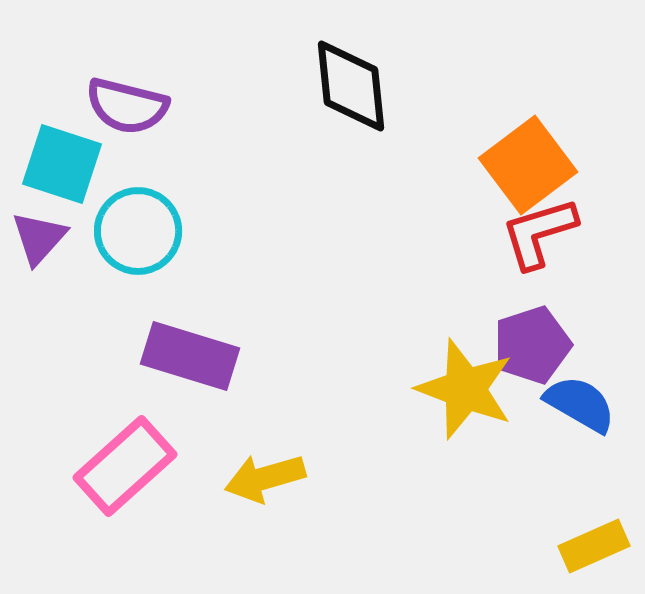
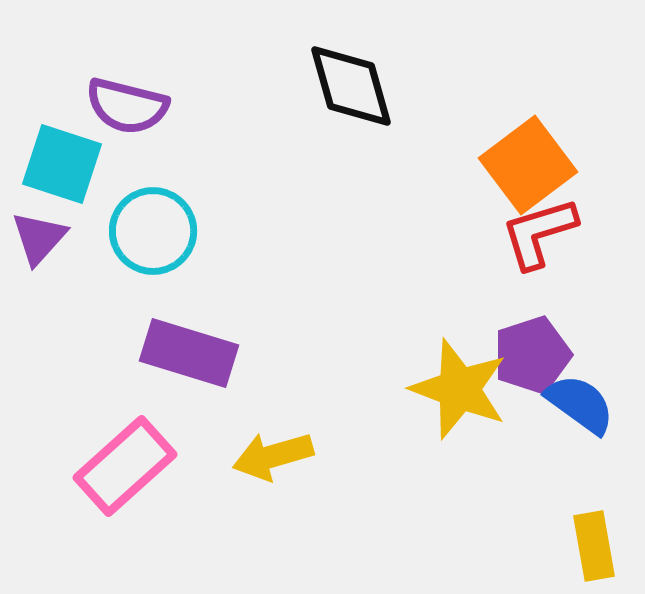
black diamond: rotated 10 degrees counterclockwise
cyan circle: moved 15 px right
purple pentagon: moved 10 px down
purple rectangle: moved 1 px left, 3 px up
yellow star: moved 6 px left
blue semicircle: rotated 6 degrees clockwise
yellow arrow: moved 8 px right, 22 px up
yellow rectangle: rotated 76 degrees counterclockwise
